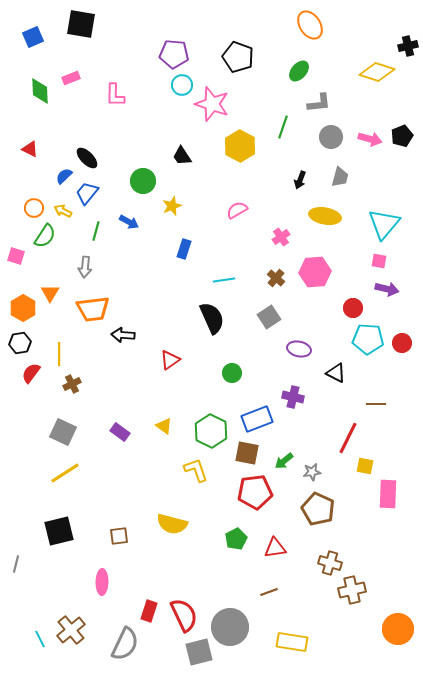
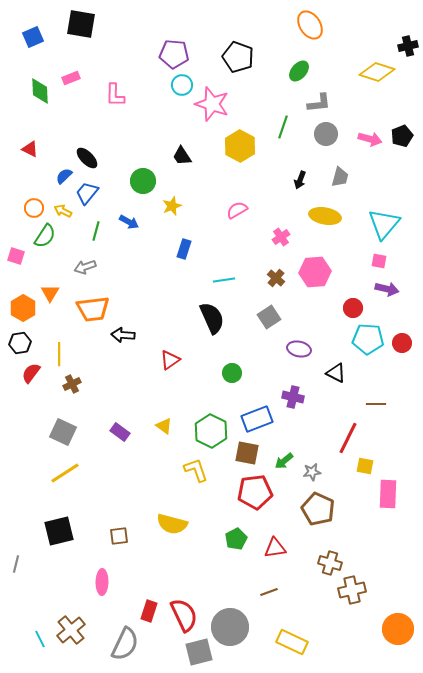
gray circle at (331, 137): moved 5 px left, 3 px up
gray arrow at (85, 267): rotated 65 degrees clockwise
yellow rectangle at (292, 642): rotated 16 degrees clockwise
